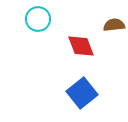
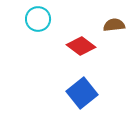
red diamond: rotated 32 degrees counterclockwise
